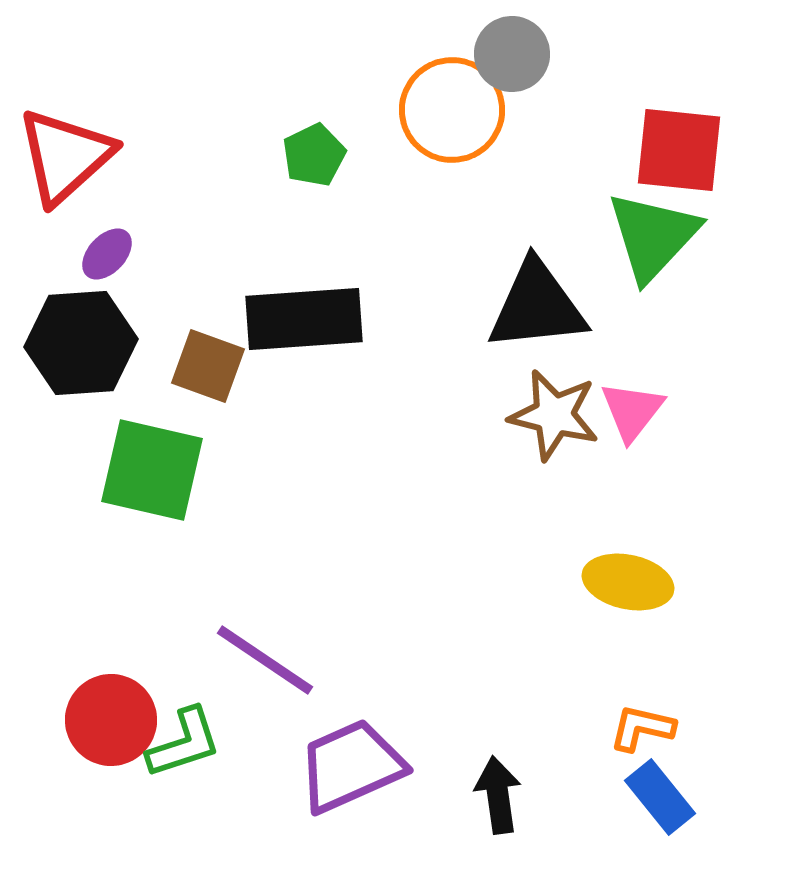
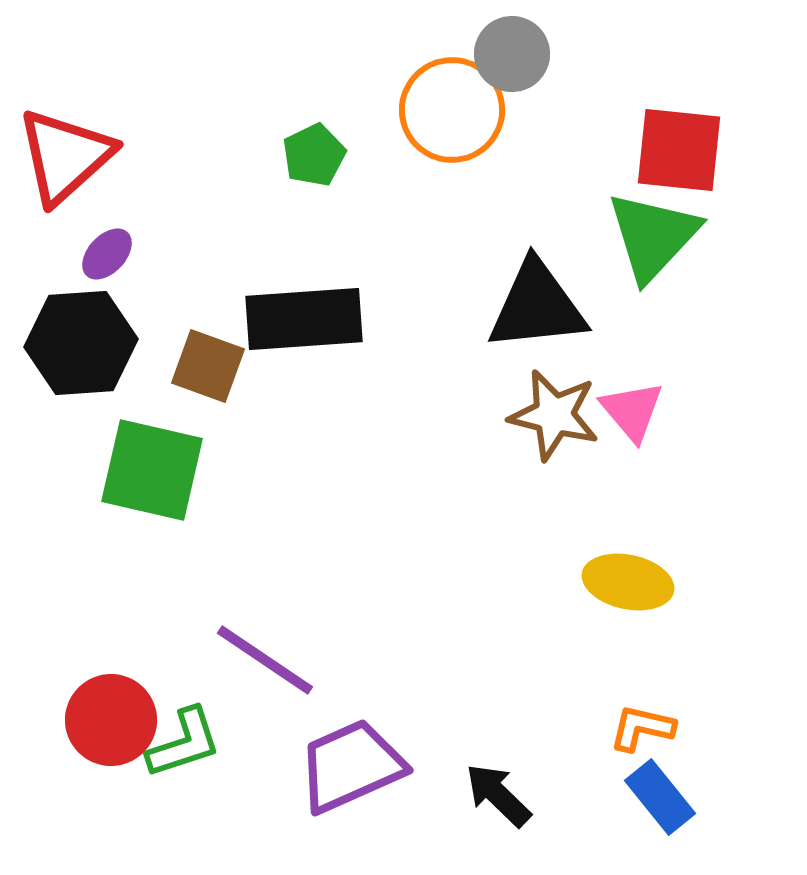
pink triangle: rotated 18 degrees counterclockwise
black arrow: rotated 38 degrees counterclockwise
